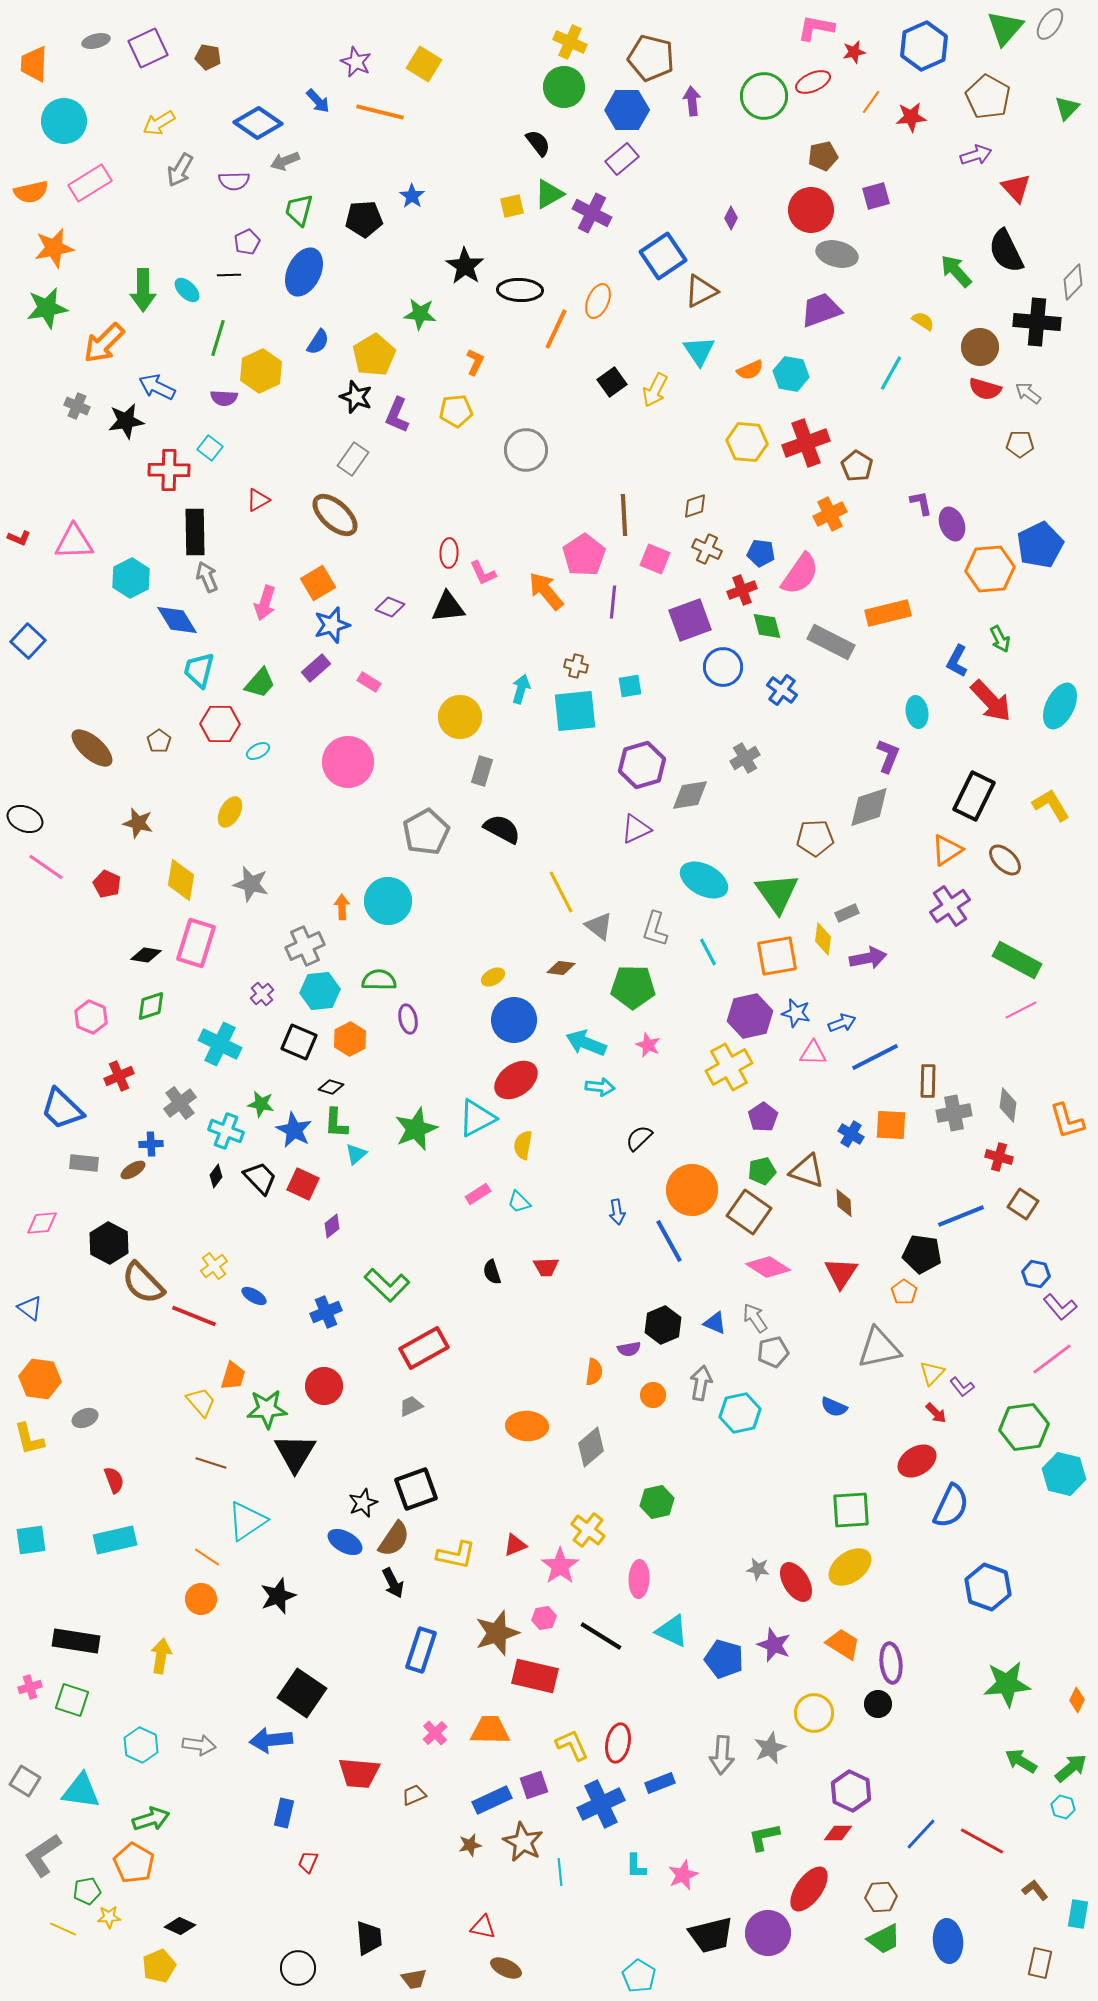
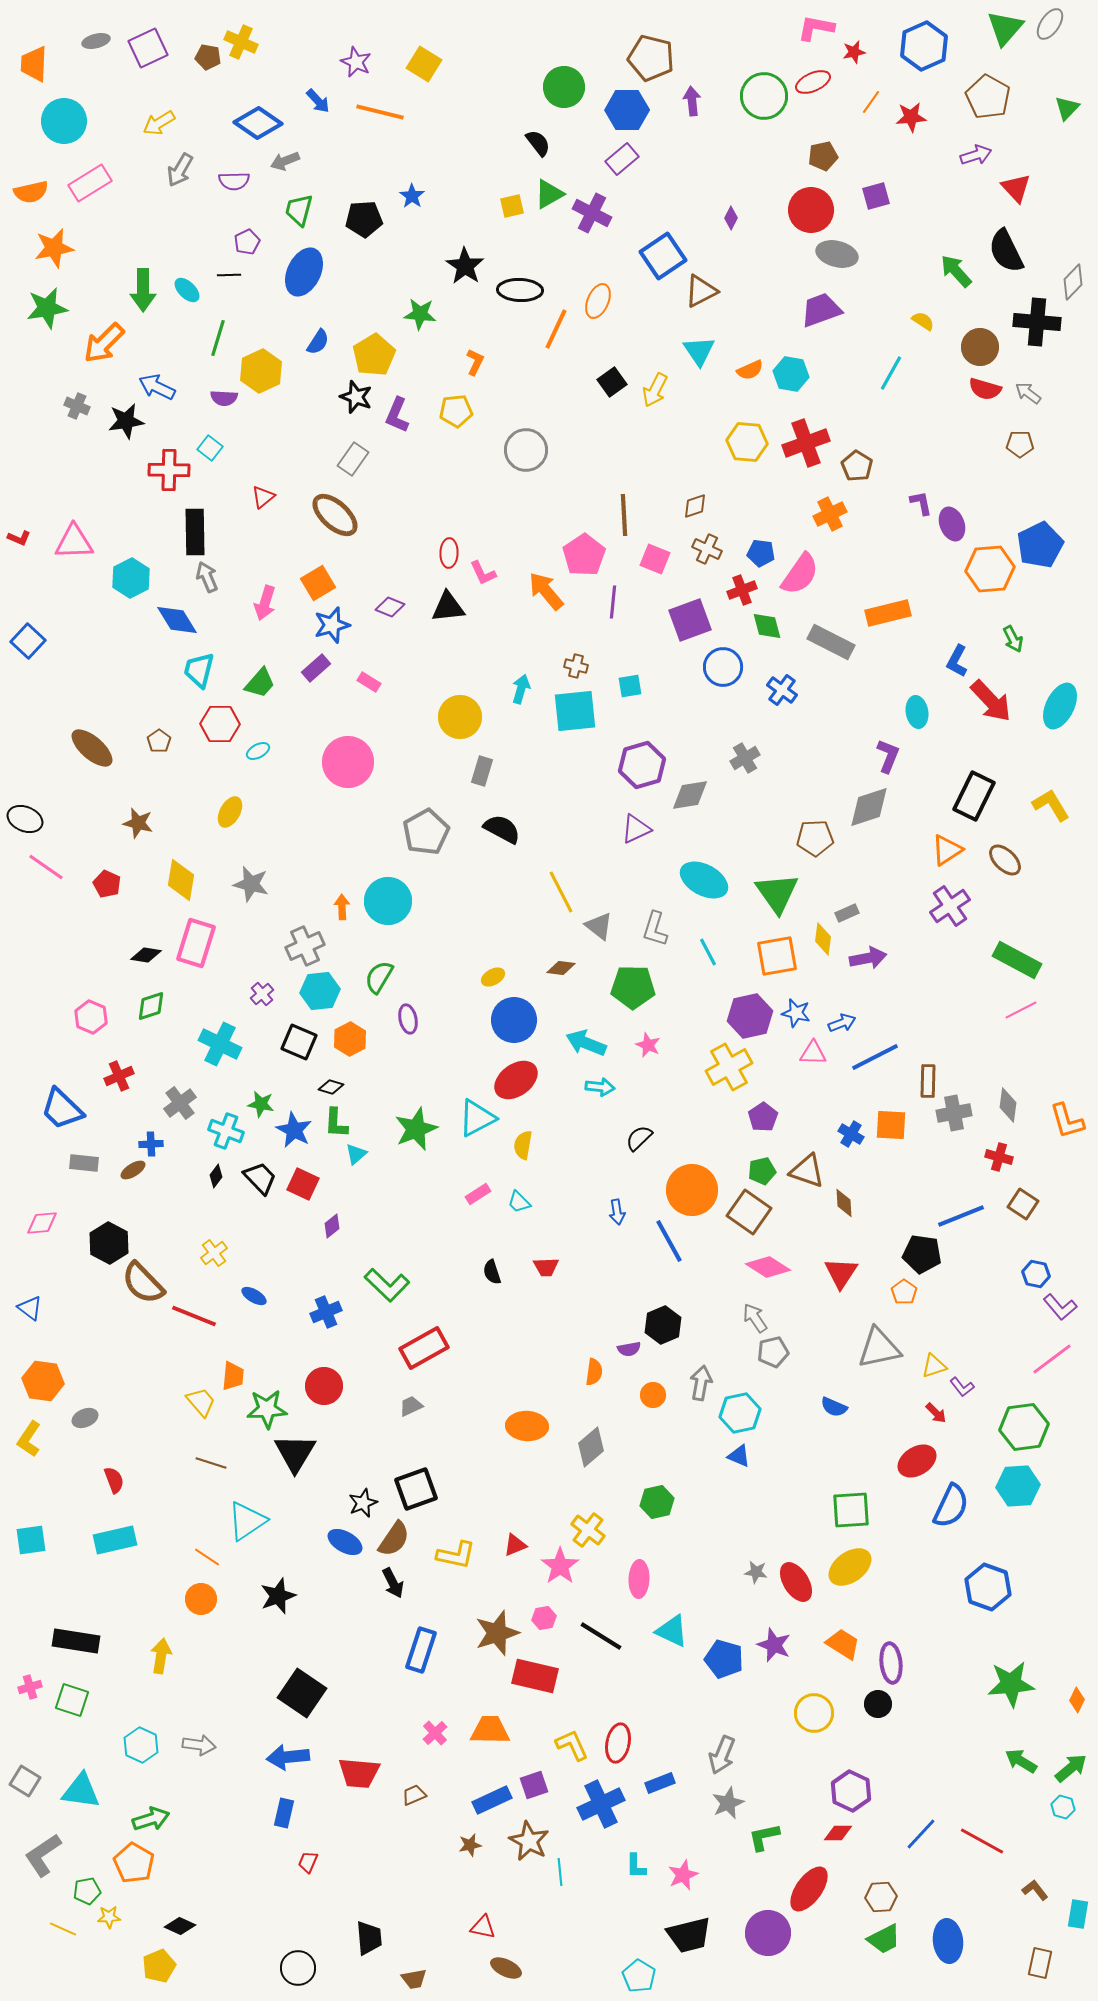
yellow cross at (570, 42): moved 329 px left
red triangle at (258, 500): moved 5 px right, 3 px up; rotated 10 degrees counterclockwise
green arrow at (1000, 639): moved 13 px right
green semicircle at (379, 980): moved 3 px up; rotated 60 degrees counterclockwise
yellow cross at (214, 1266): moved 13 px up
blue triangle at (715, 1323): moved 24 px right, 133 px down
yellow triangle at (932, 1373): moved 2 px right, 7 px up; rotated 28 degrees clockwise
orange trapezoid at (233, 1376): rotated 12 degrees counterclockwise
orange hexagon at (40, 1379): moved 3 px right, 2 px down
yellow L-shape at (29, 1439): rotated 48 degrees clockwise
cyan hexagon at (1064, 1474): moved 46 px left, 12 px down; rotated 18 degrees counterclockwise
gray star at (758, 1569): moved 2 px left, 3 px down
green star at (1007, 1684): moved 4 px right
blue arrow at (271, 1740): moved 17 px right, 17 px down
gray star at (770, 1748): moved 42 px left, 55 px down
gray arrow at (722, 1755): rotated 18 degrees clockwise
brown star at (523, 1842): moved 6 px right, 1 px up
black trapezoid at (711, 1935): moved 22 px left
